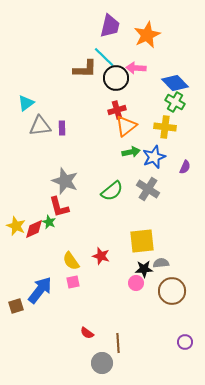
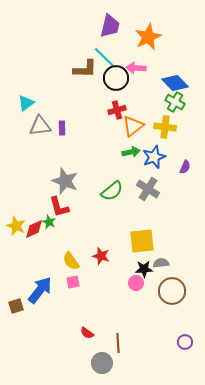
orange star: moved 1 px right, 2 px down
orange triangle: moved 7 px right
